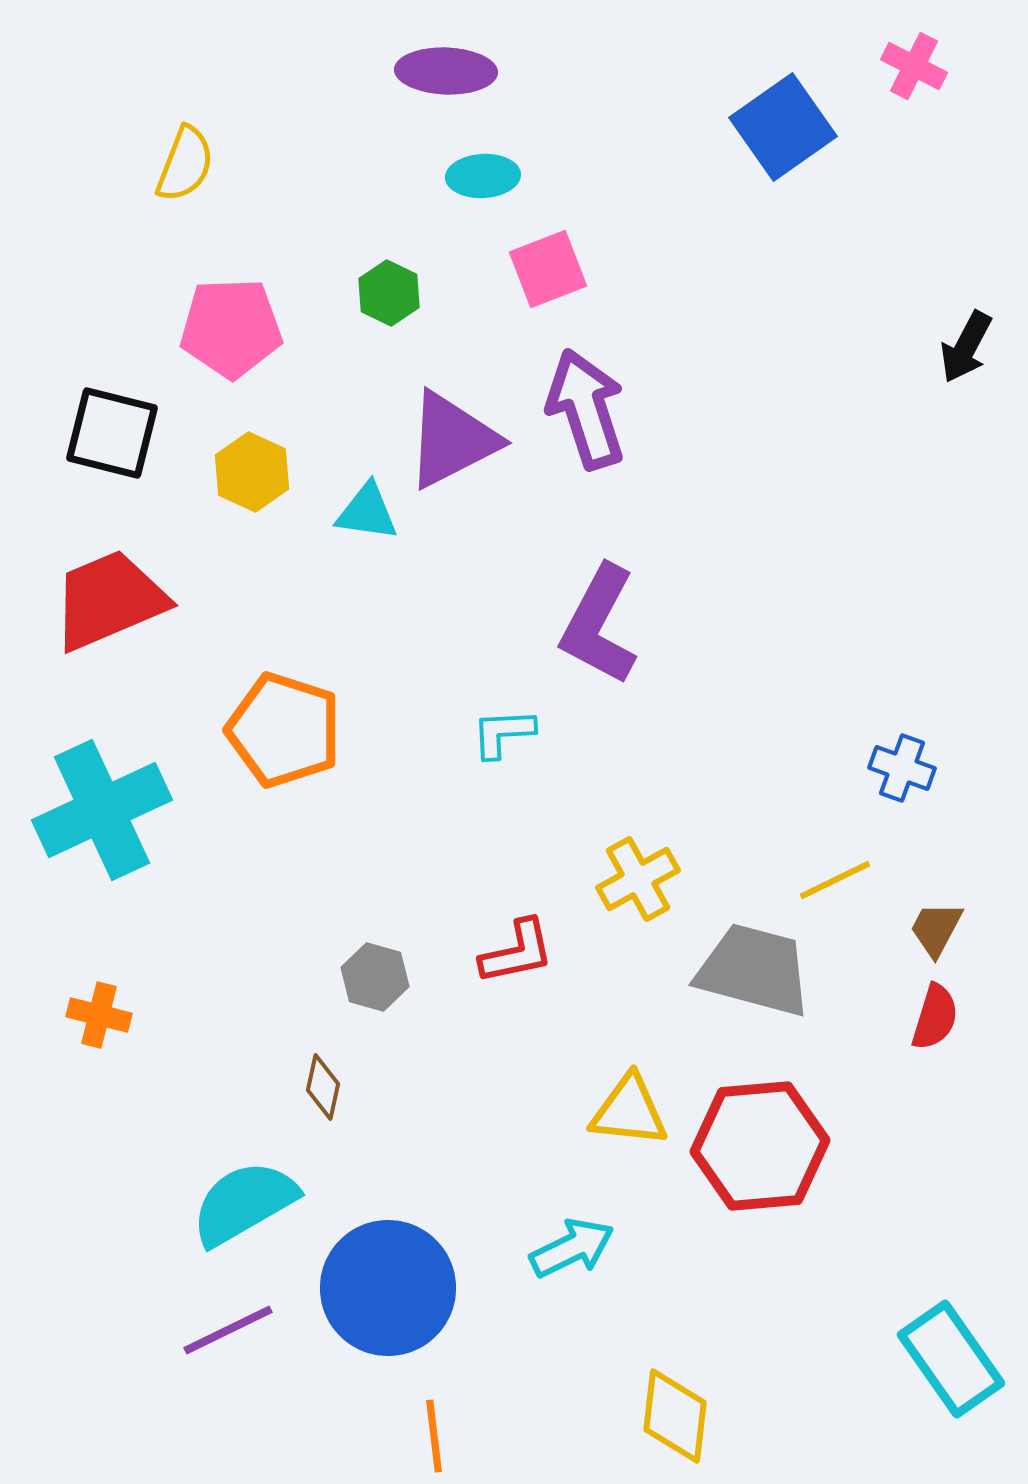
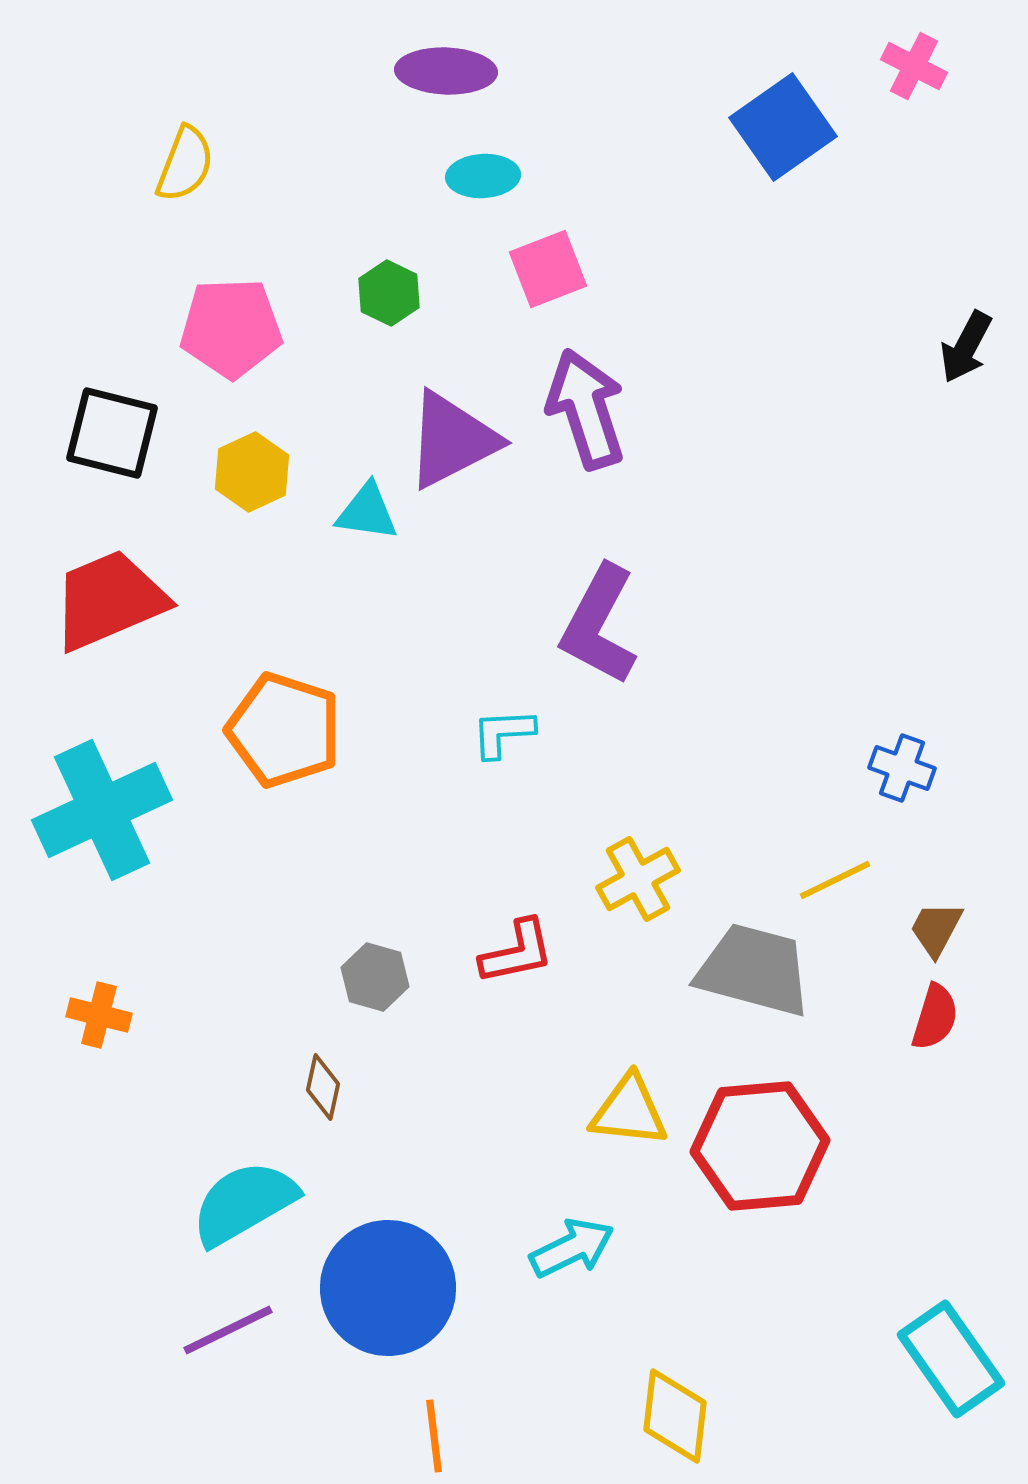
yellow hexagon: rotated 10 degrees clockwise
